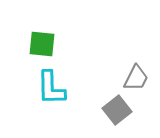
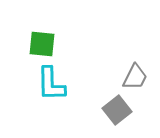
gray trapezoid: moved 1 px left, 1 px up
cyan L-shape: moved 4 px up
